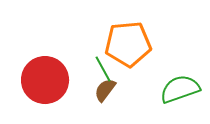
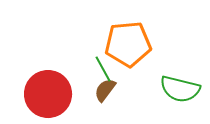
red circle: moved 3 px right, 14 px down
green semicircle: rotated 147 degrees counterclockwise
